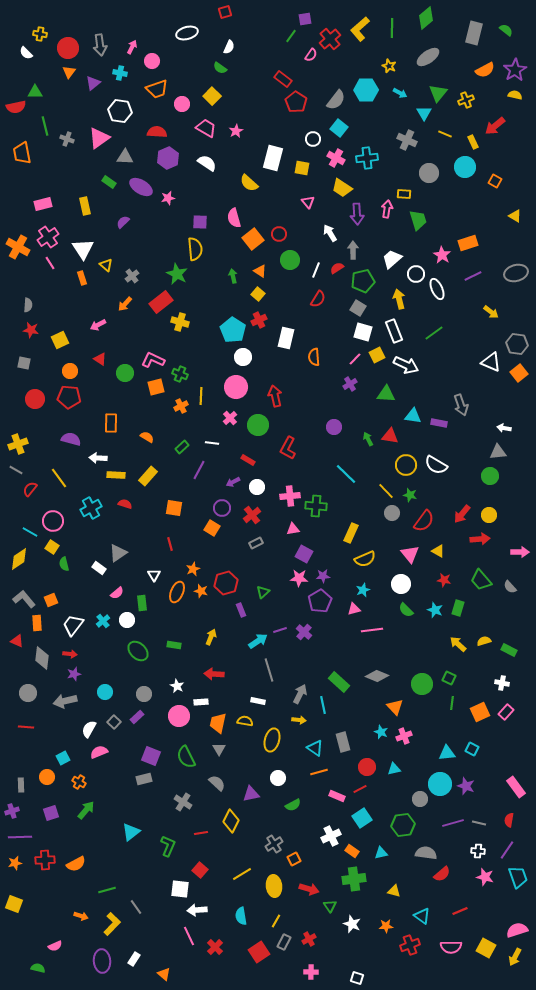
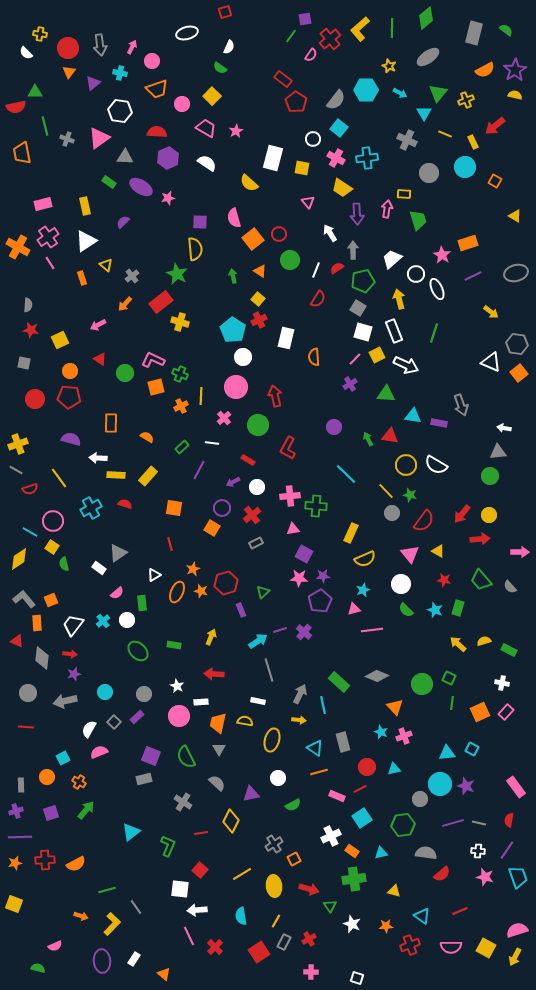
white triangle at (83, 249): moved 3 px right, 8 px up; rotated 30 degrees clockwise
yellow square at (258, 294): moved 5 px down
green line at (434, 333): rotated 36 degrees counterclockwise
pink cross at (230, 418): moved 6 px left
red semicircle at (30, 489): rotated 147 degrees counterclockwise
white triangle at (154, 575): rotated 32 degrees clockwise
purple cross at (12, 811): moved 4 px right
